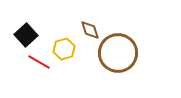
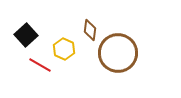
brown diamond: rotated 25 degrees clockwise
yellow hexagon: rotated 20 degrees counterclockwise
red line: moved 1 px right, 3 px down
